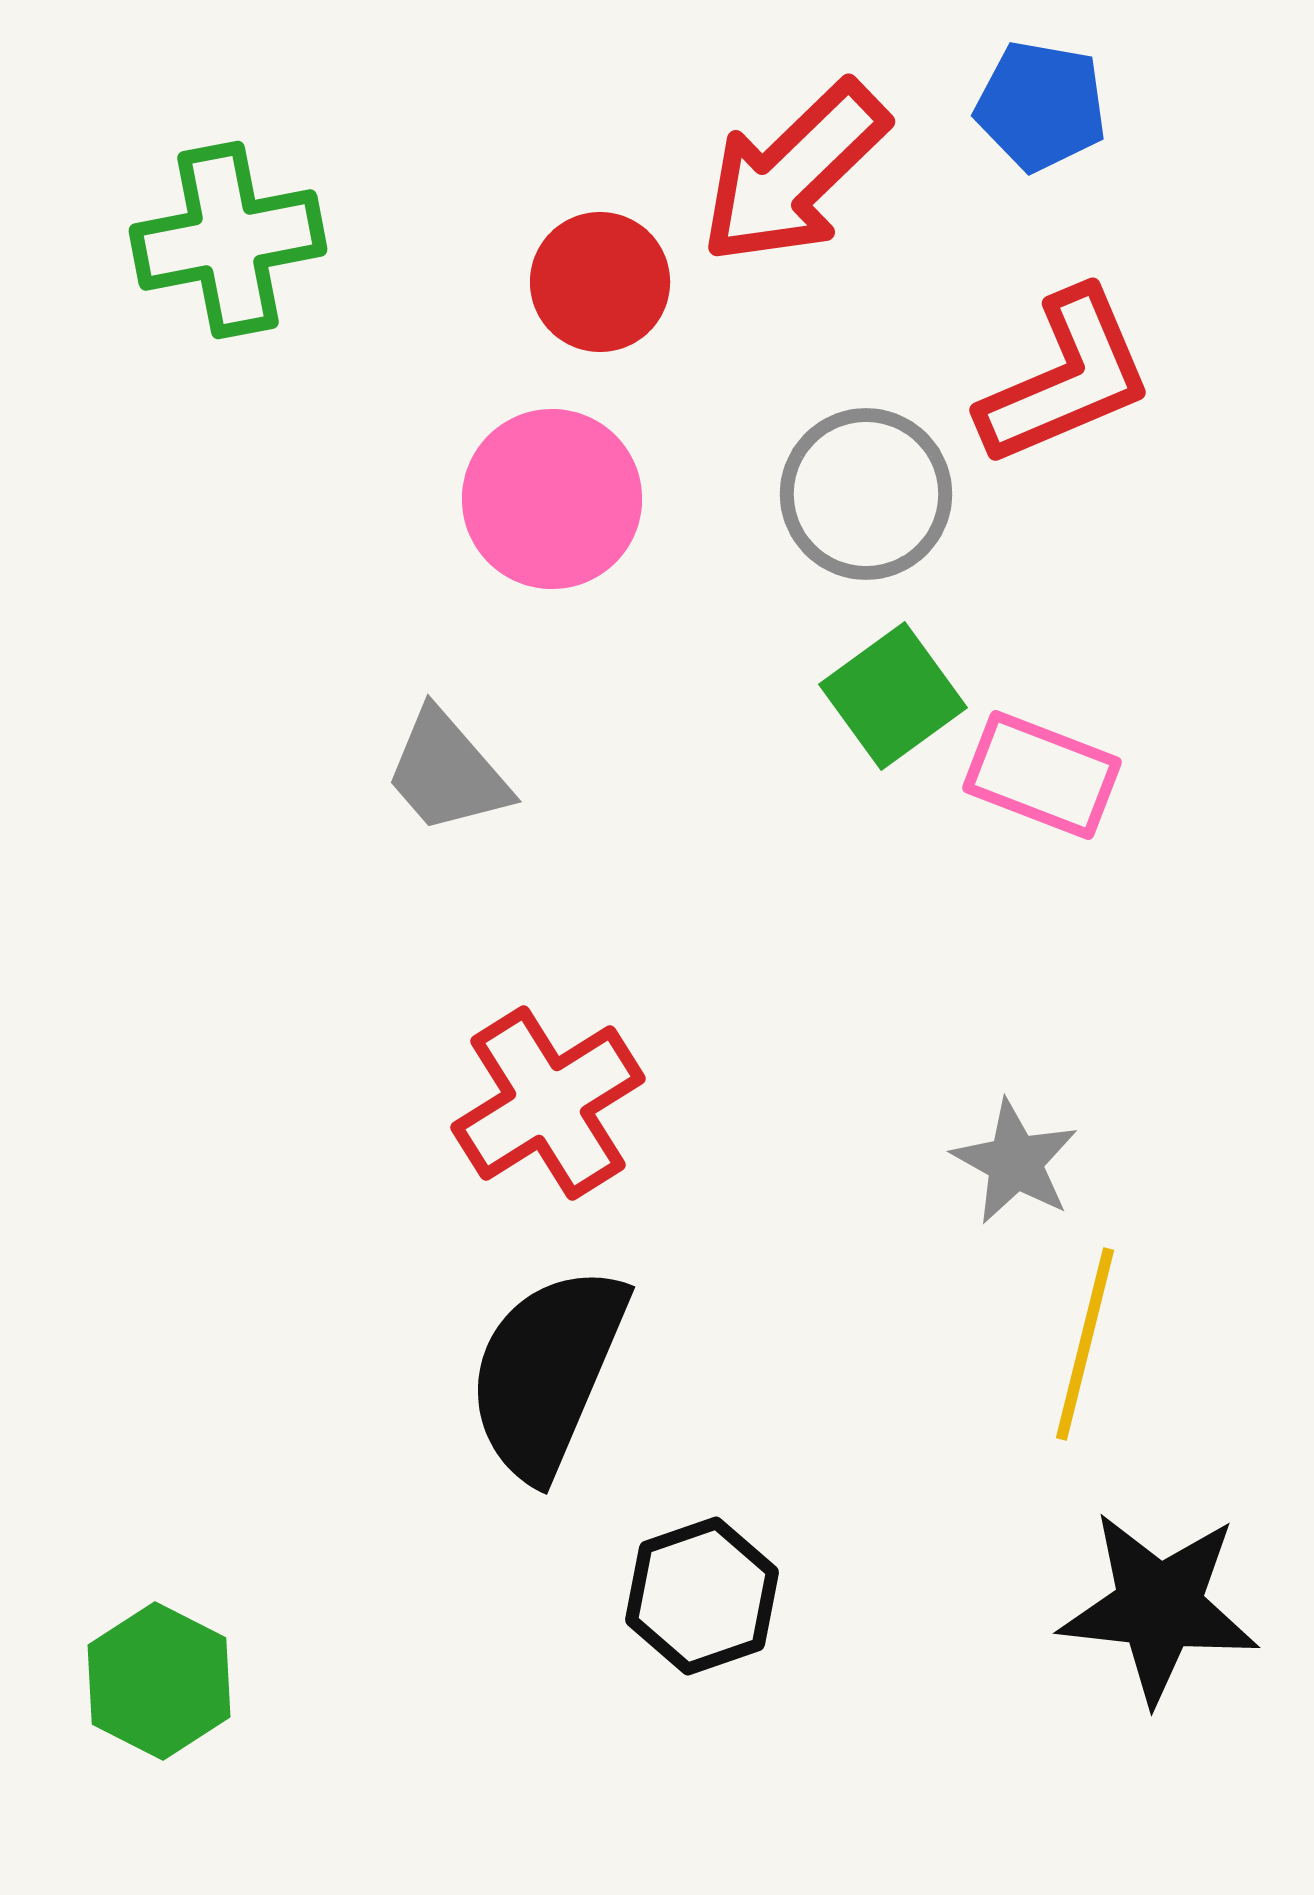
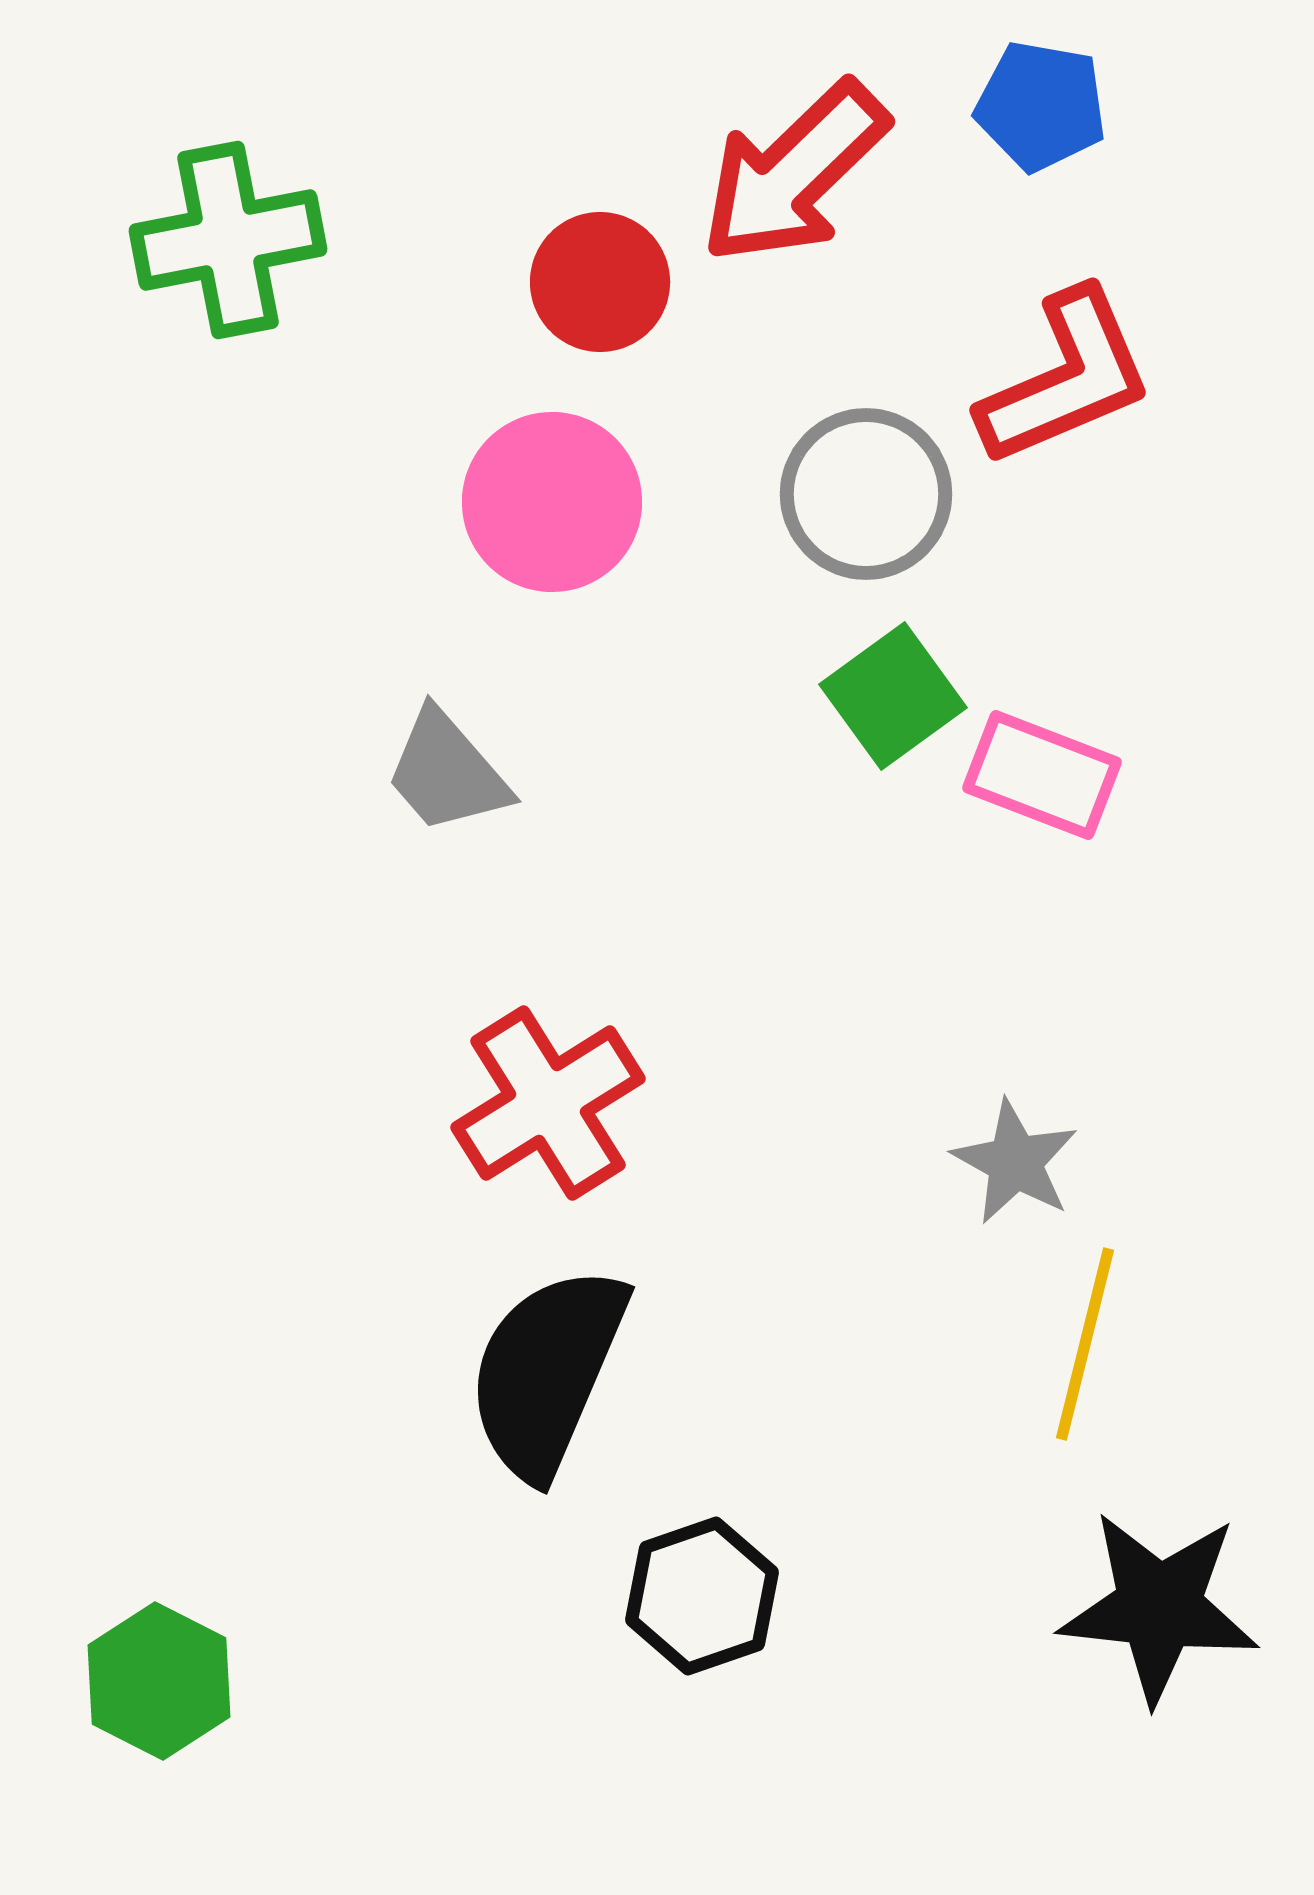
pink circle: moved 3 px down
